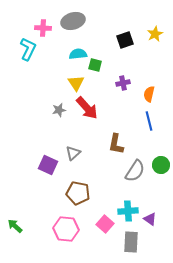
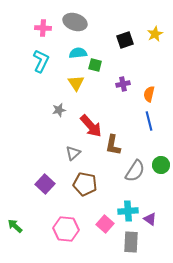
gray ellipse: moved 2 px right, 1 px down; rotated 35 degrees clockwise
cyan L-shape: moved 13 px right, 12 px down
cyan semicircle: moved 1 px up
purple cross: moved 1 px down
red arrow: moved 4 px right, 18 px down
brown L-shape: moved 3 px left, 1 px down
purple square: moved 3 px left, 19 px down; rotated 18 degrees clockwise
brown pentagon: moved 7 px right, 9 px up
